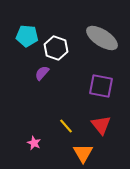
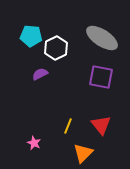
cyan pentagon: moved 4 px right
white hexagon: rotated 15 degrees clockwise
purple semicircle: moved 2 px left, 1 px down; rotated 21 degrees clockwise
purple square: moved 9 px up
yellow line: moved 2 px right; rotated 63 degrees clockwise
orange triangle: rotated 15 degrees clockwise
